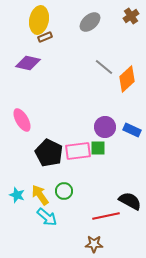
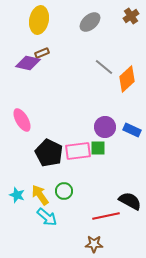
brown rectangle: moved 3 px left, 16 px down
